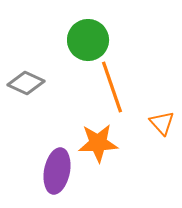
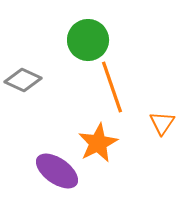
gray diamond: moved 3 px left, 3 px up
orange triangle: rotated 16 degrees clockwise
orange star: rotated 24 degrees counterclockwise
purple ellipse: rotated 66 degrees counterclockwise
